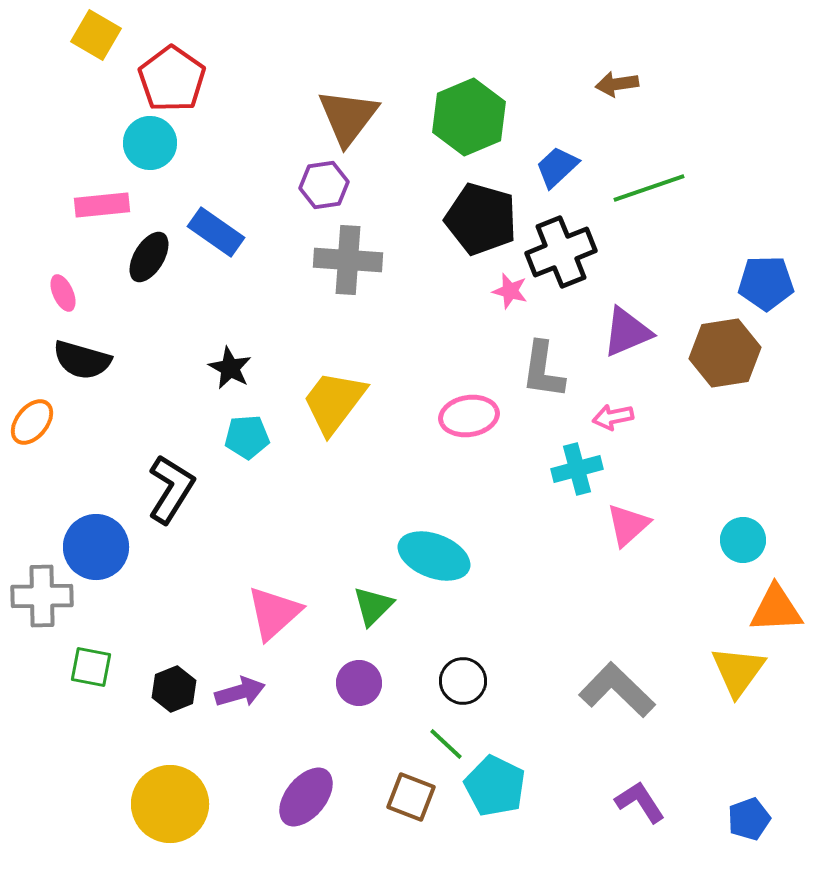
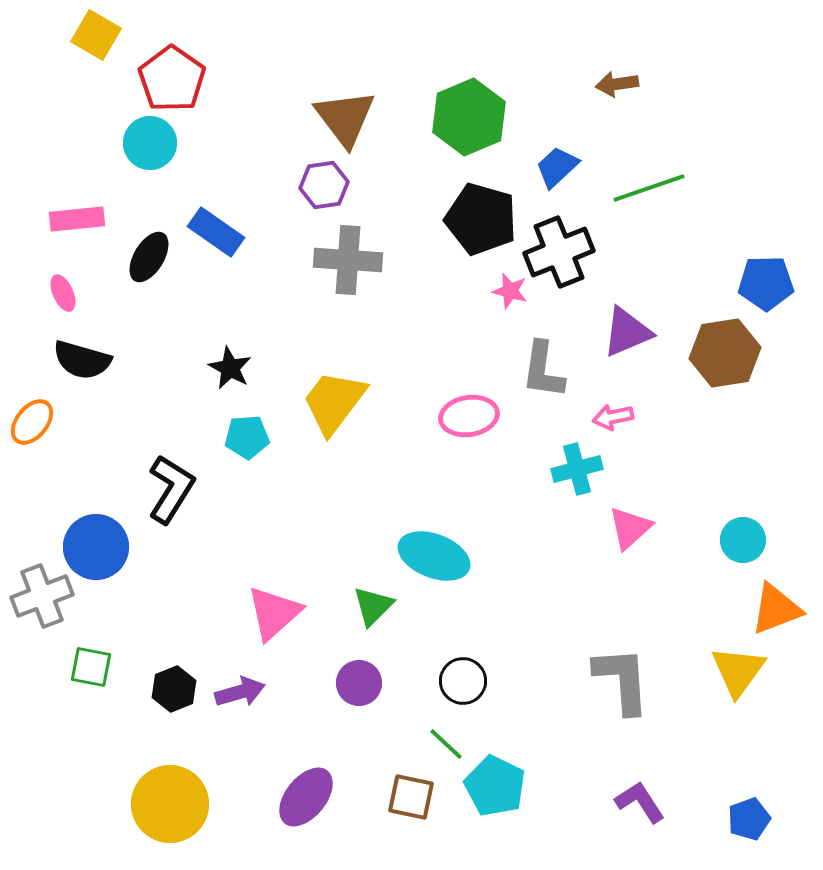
brown triangle at (348, 117): moved 3 px left, 1 px down; rotated 14 degrees counterclockwise
pink rectangle at (102, 205): moved 25 px left, 14 px down
black cross at (561, 252): moved 2 px left
pink triangle at (628, 525): moved 2 px right, 3 px down
gray cross at (42, 596): rotated 20 degrees counterclockwise
orange triangle at (776, 609): rotated 18 degrees counterclockwise
gray L-shape at (617, 690): moved 5 px right, 10 px up; rotated 42 degrees clockwise
brown square at (411, 797): rotated 9 degrees counterclockwise
